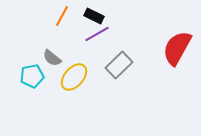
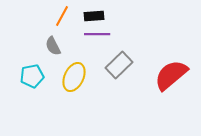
black rectangle: rotated 30 degrees counterclockwise
purple line: rotated 30 degrees clockwise
red semicircle: moved 6 px left, 27 px down; rotated 21 degrees clockwise
gray semicircle: moved 1 px right, 12 px up; rotated 24 degrees clockwise
yellow ellipse: rotated 16 degrees counterclockwise
